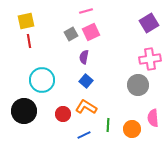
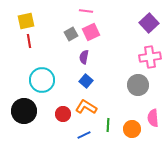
pink line: rotated 24 degrees clockwise
purple square: rotated 12 degrees counterclockwise
pink cross: moved 2 px up
